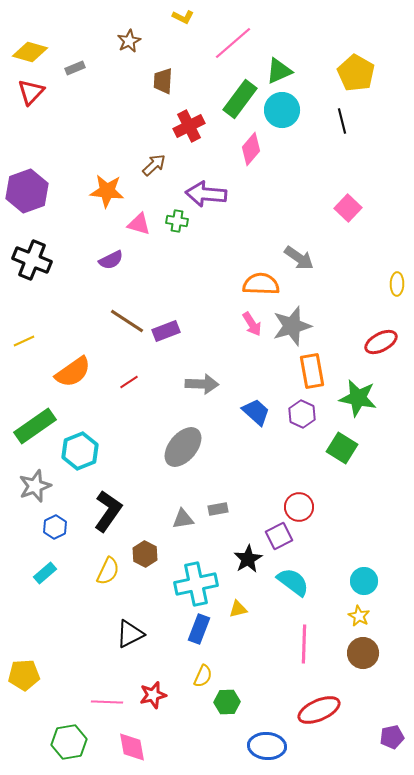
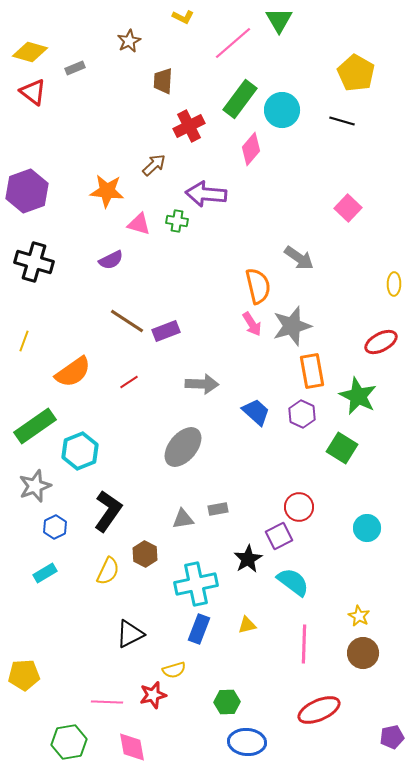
green triangle at (279, 71): moved 51 px up; rotated 36 degrees counterclockwise
red triangle at (31, 92): moved 2 px right; rotated 36 degrees counterclockwise
black line at (342, 121): rotated 60 degrees counterclockwise
black cross at (32, 260): moved 2 px right, 2 px down; rotated 6 degrees counterclockwise
orange semicircle at (261, 284): moved 3 px left, 2 px down; rotated 75 degrees clockwise
yellow ellipse at (397, 284): moved 3 px left
yellow line at (24, 341): rotated 45 degrees counterclockwise
green star at (358, 398): moved 2 px up; rotated 15 degrees clockwise
cyan rectangle at (45, 573): rotated 10 degrees clockwise
cyan circle at (364, 581): moved 3 px right, 53 px up
yellow triangle at (238, 609): moved 9 px right, 16 px down
yellow semicircle at (203, 676): moved 29 px left, 6 px up; rotated 50 degrees clockwise
blue ellipse at (267, 746): moved 20 px left, 4 px up
